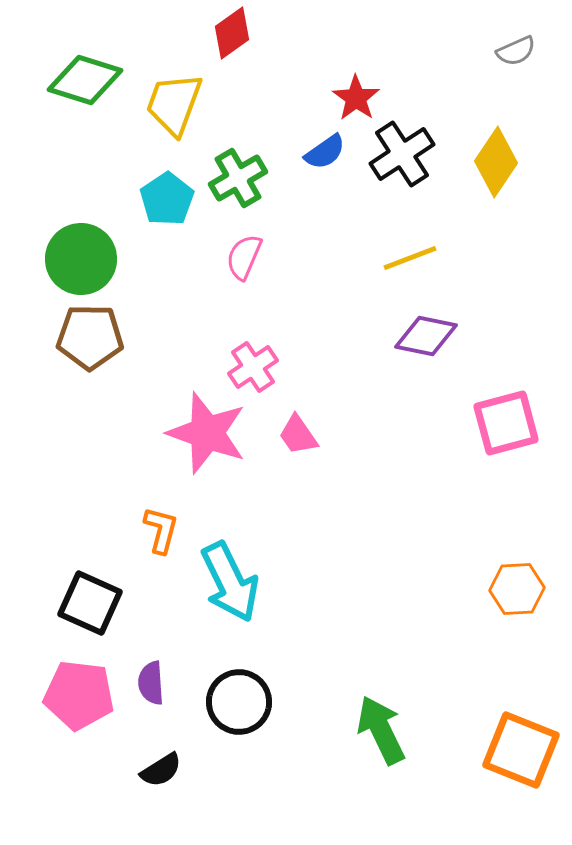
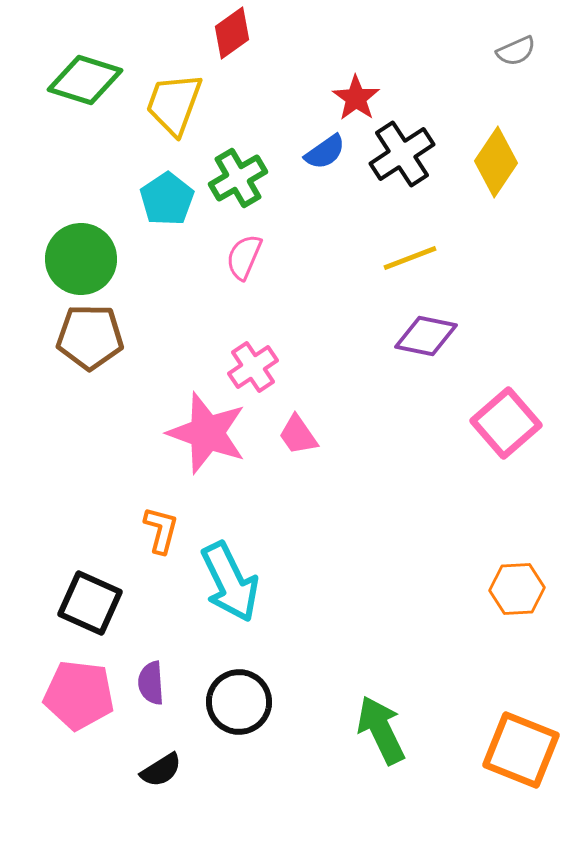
pink square: rotated 26 degrees counterclockwise
